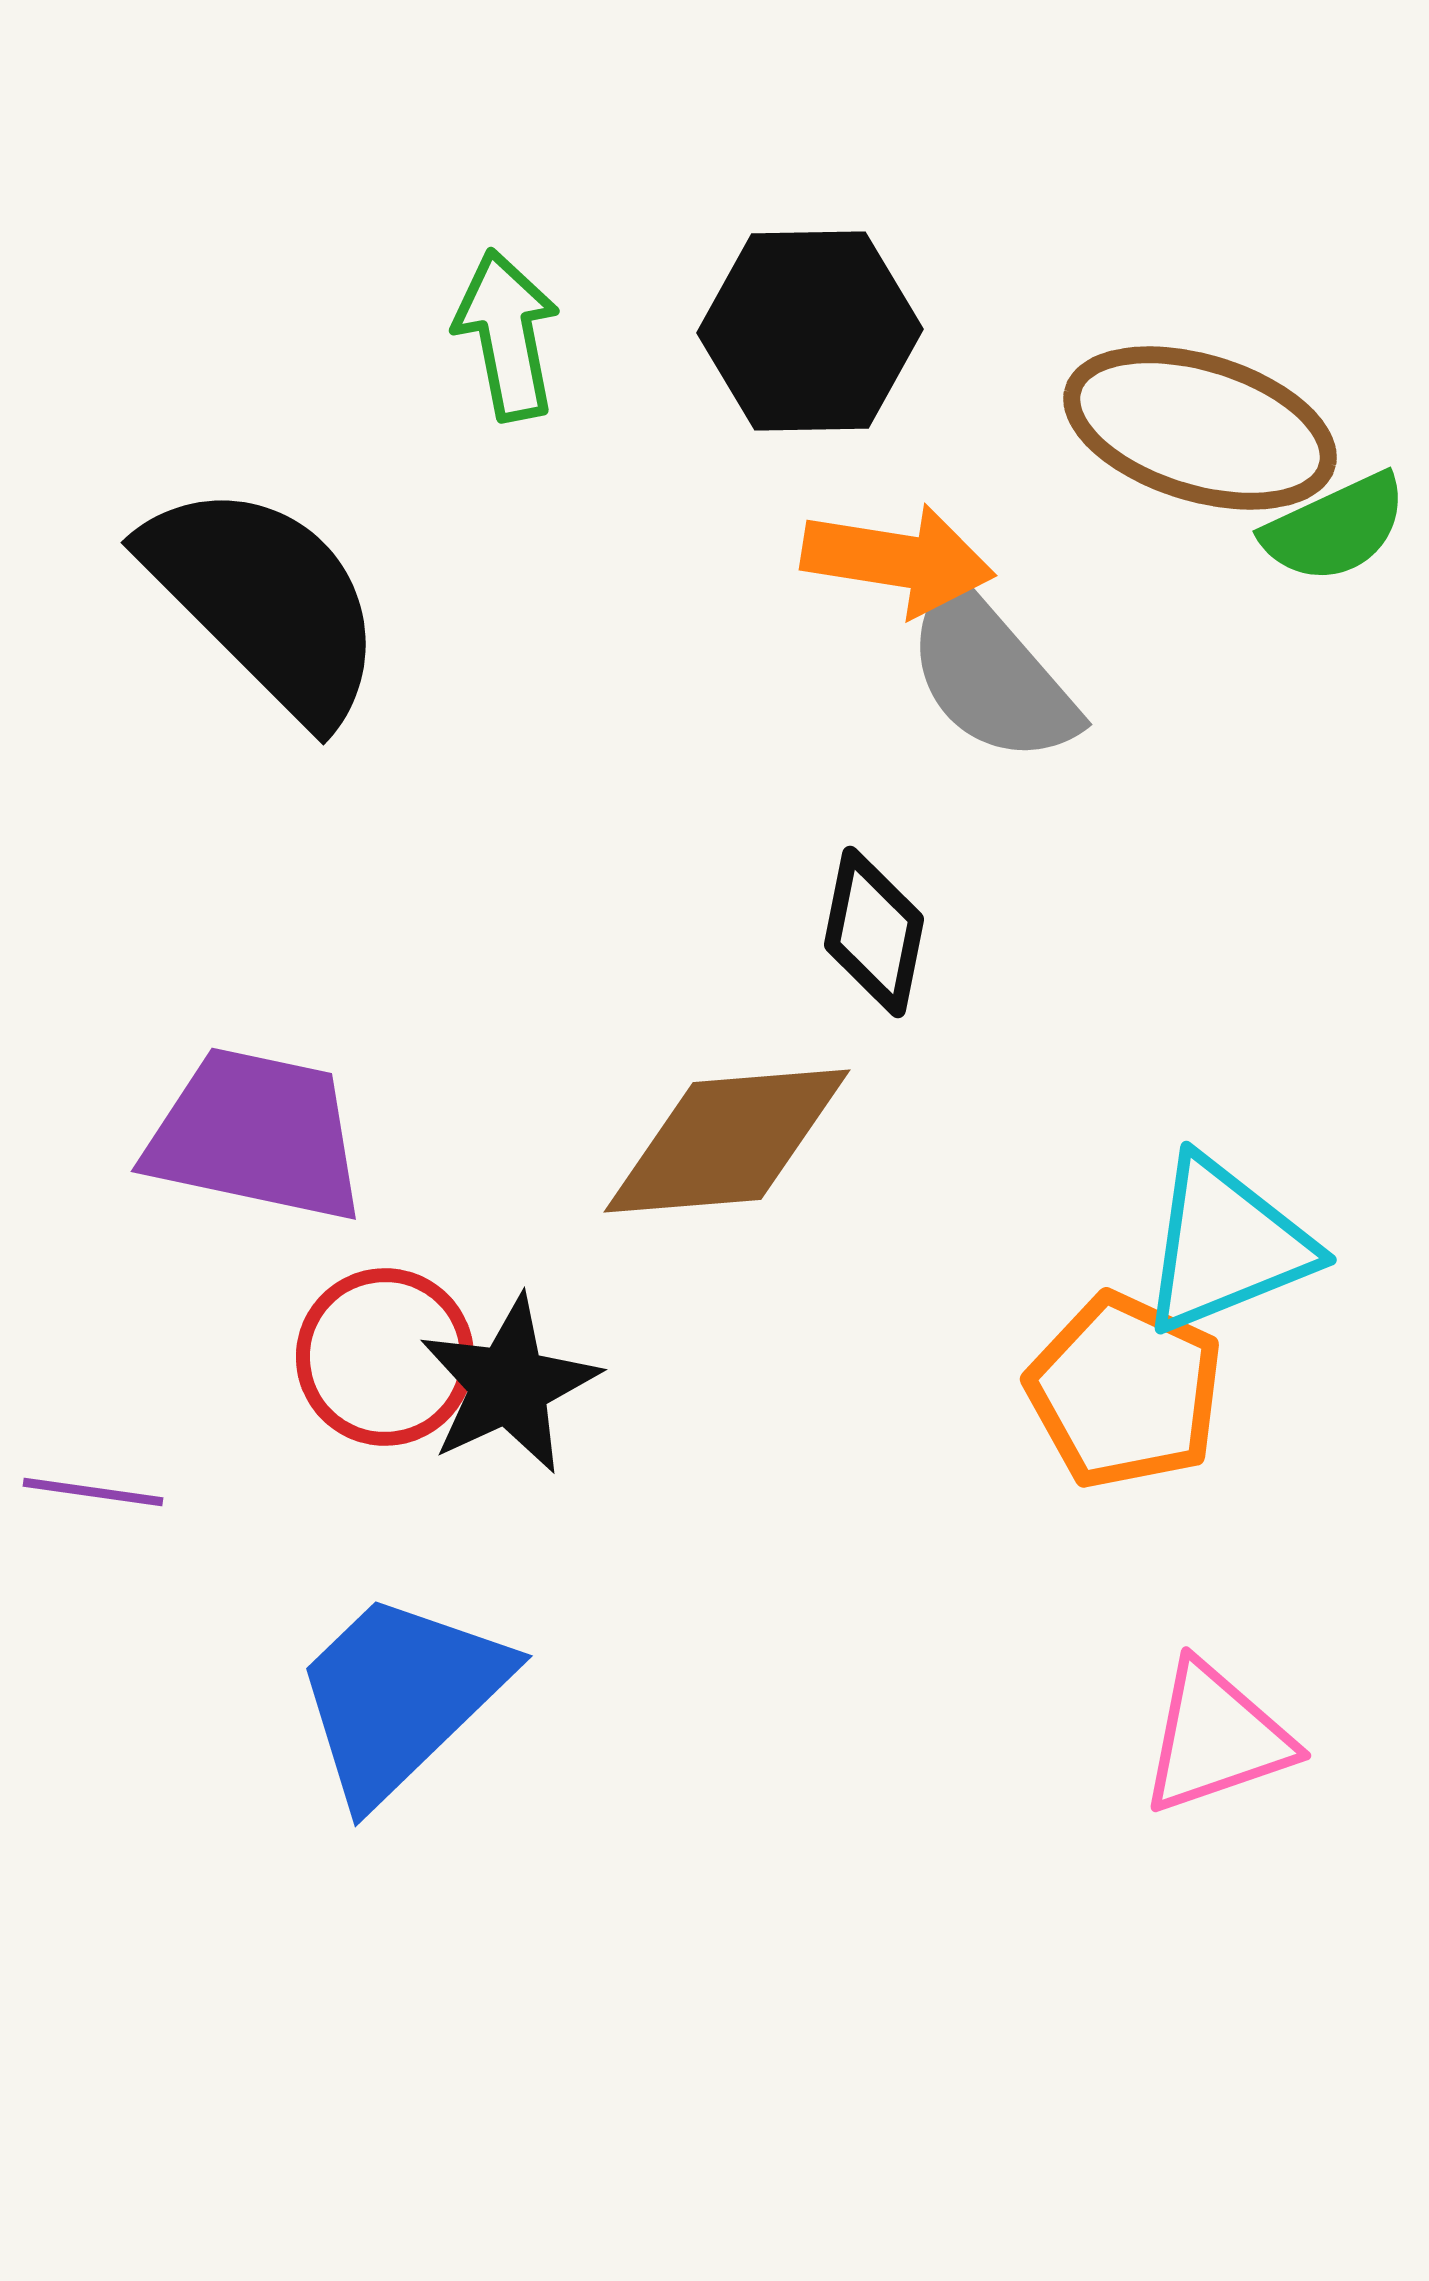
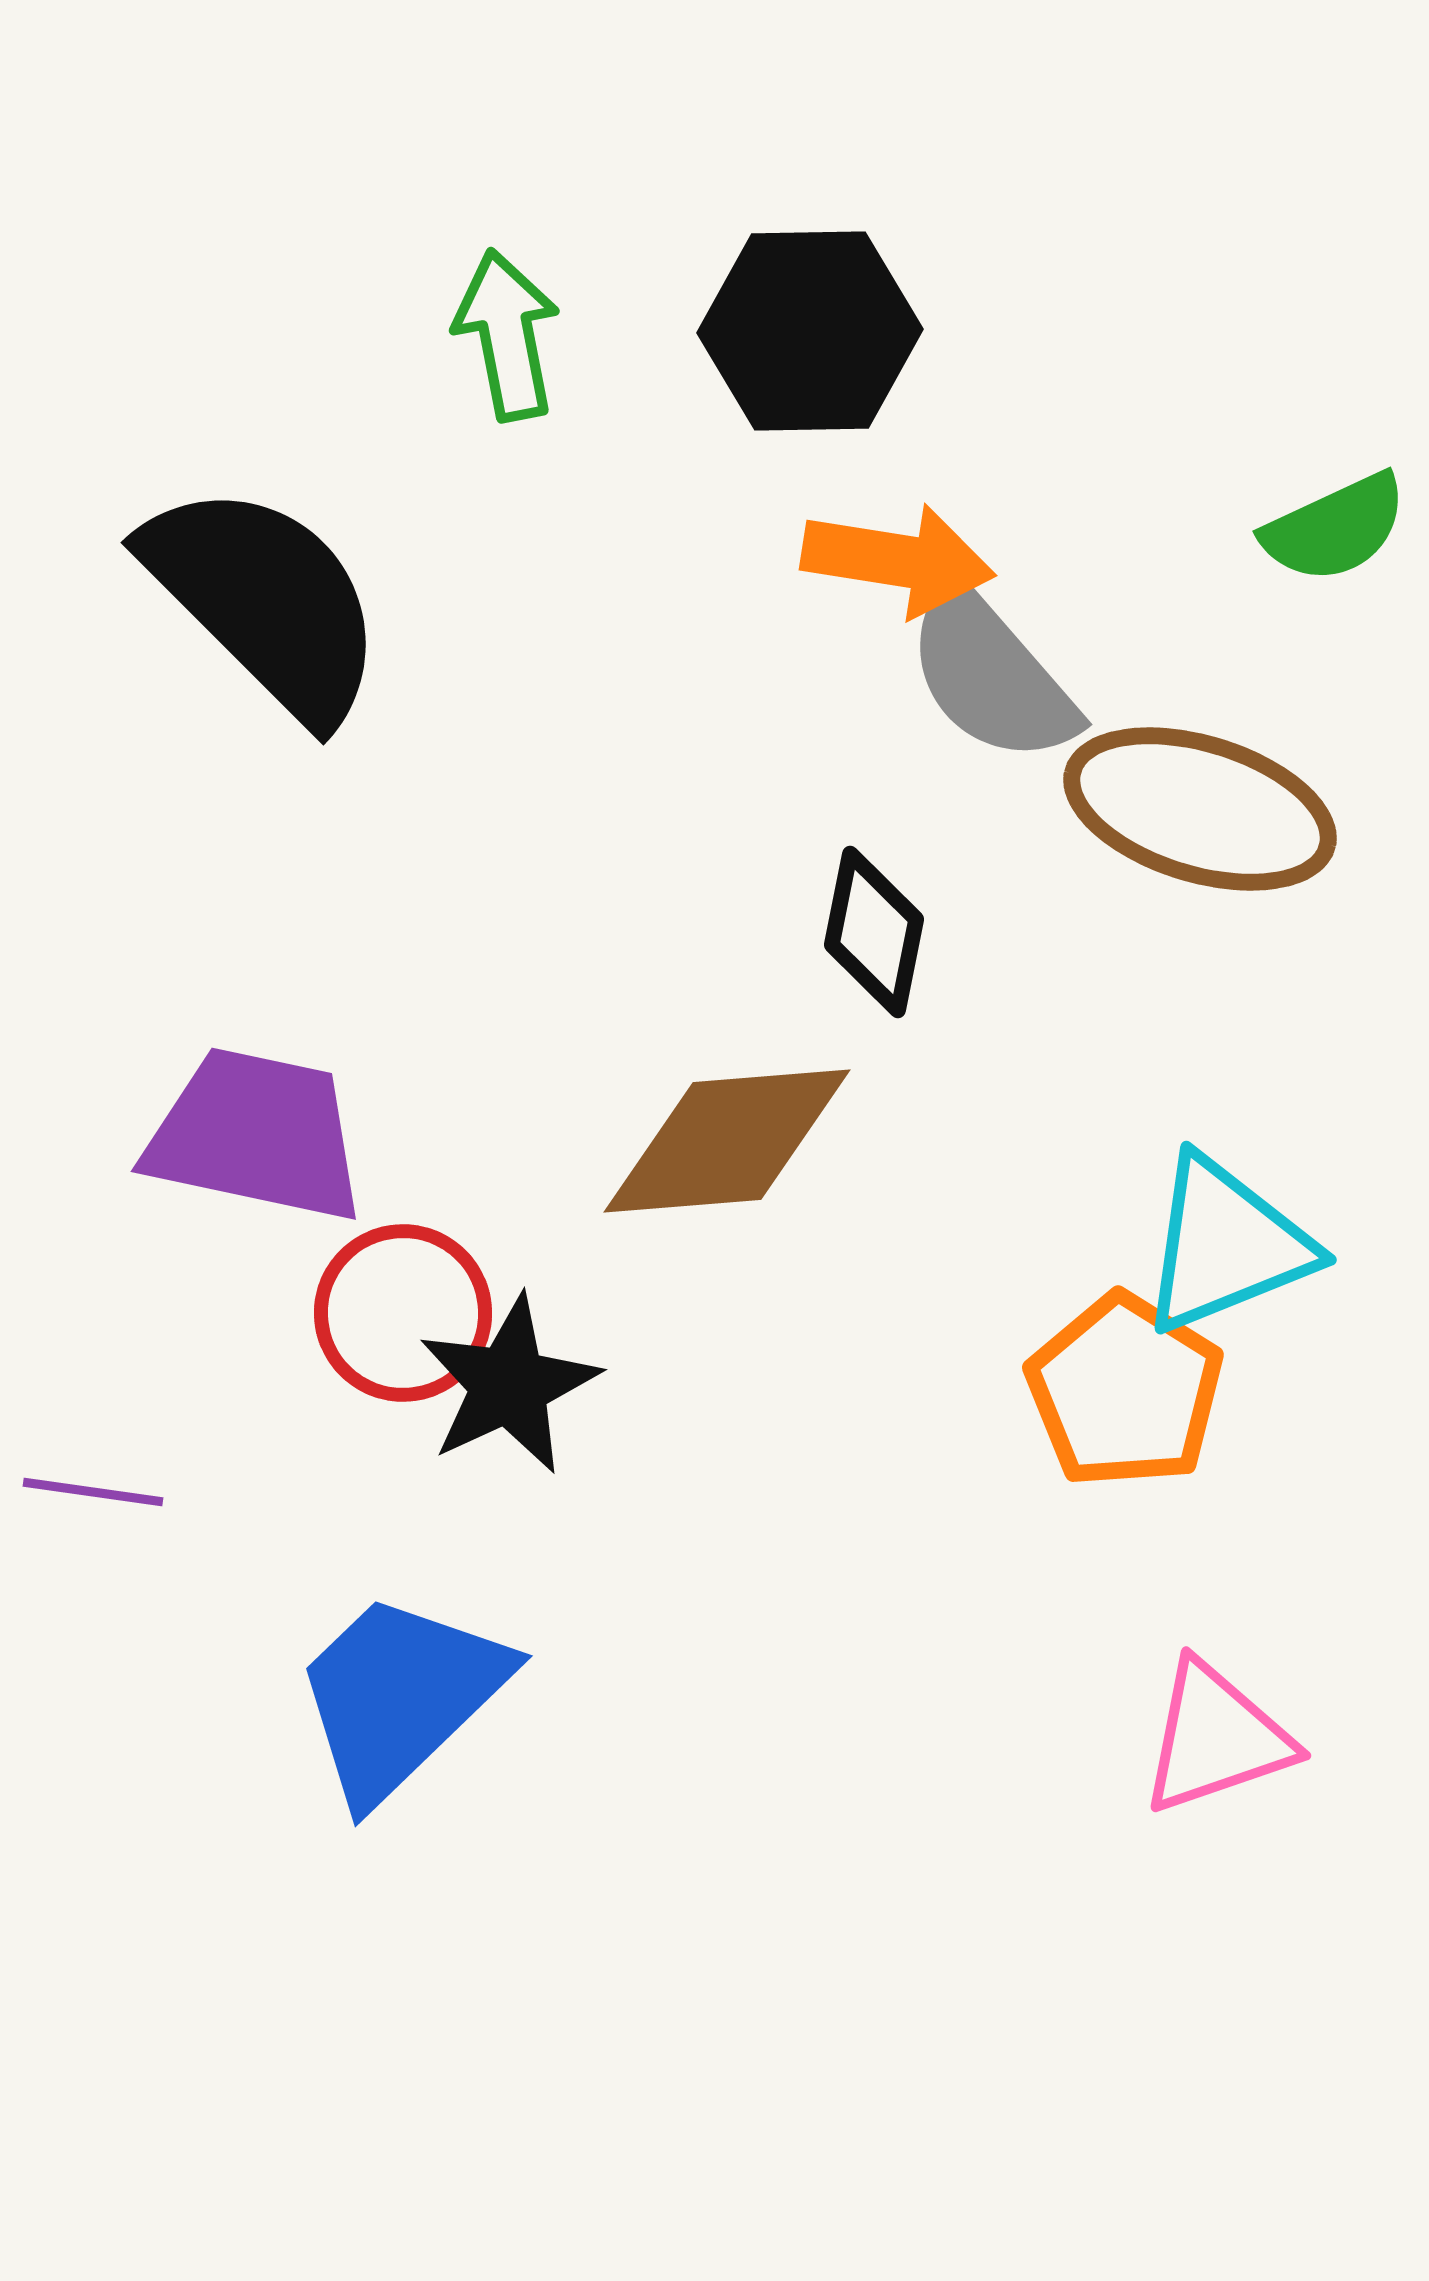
brown ellipse: moved 381 px down
red circle: moved 18 px right, 44 px up
orange pentagon: rotated 7 degrees clockwise
